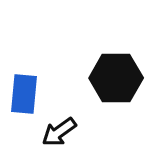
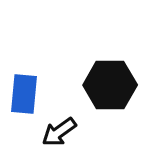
black hexagon: moved 6 px left, 7 px down
